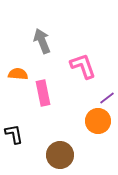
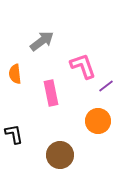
gray arrow: rotated 75 degrees clockwise
orange semicircle: moved 3 px left; rotated 102 degrees counterclockwise
pink rectangle: moved 8 px right
purple line: moved 1 px left, 12 px up
